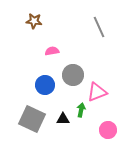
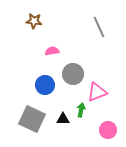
gray circle: moved 1 px up
